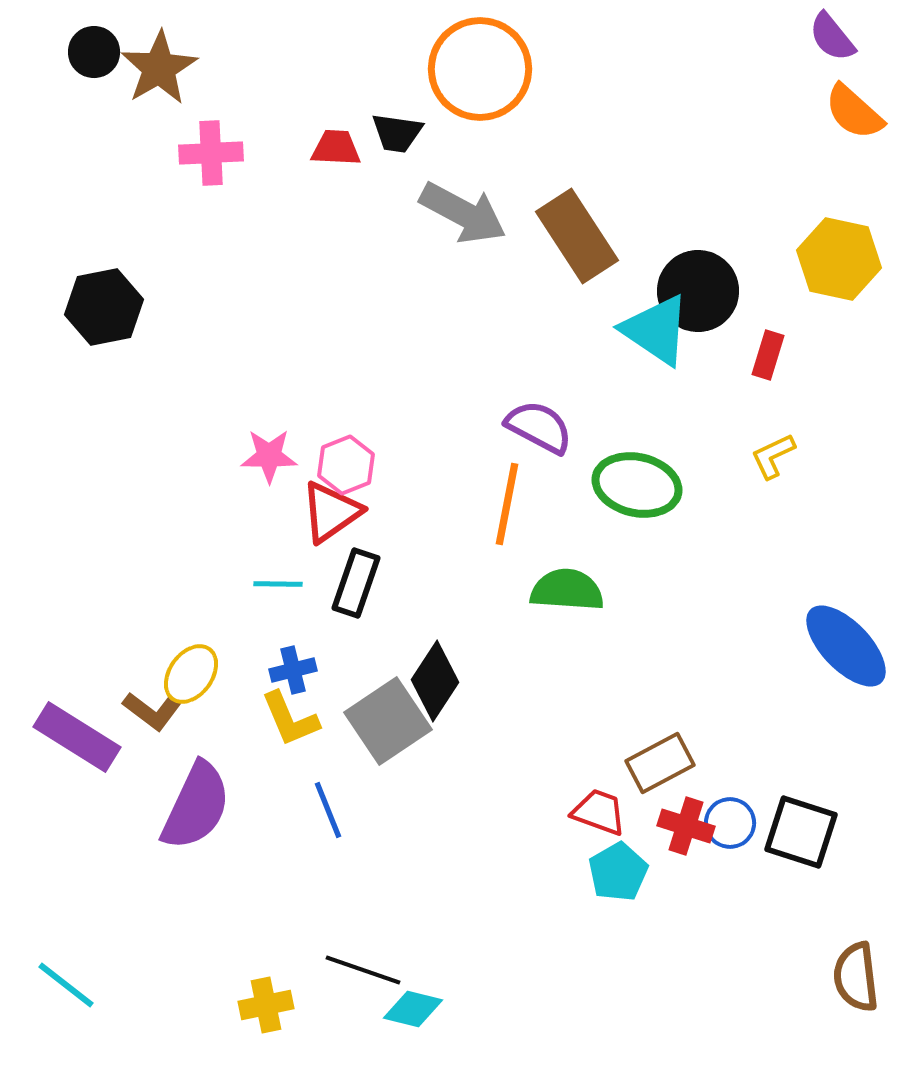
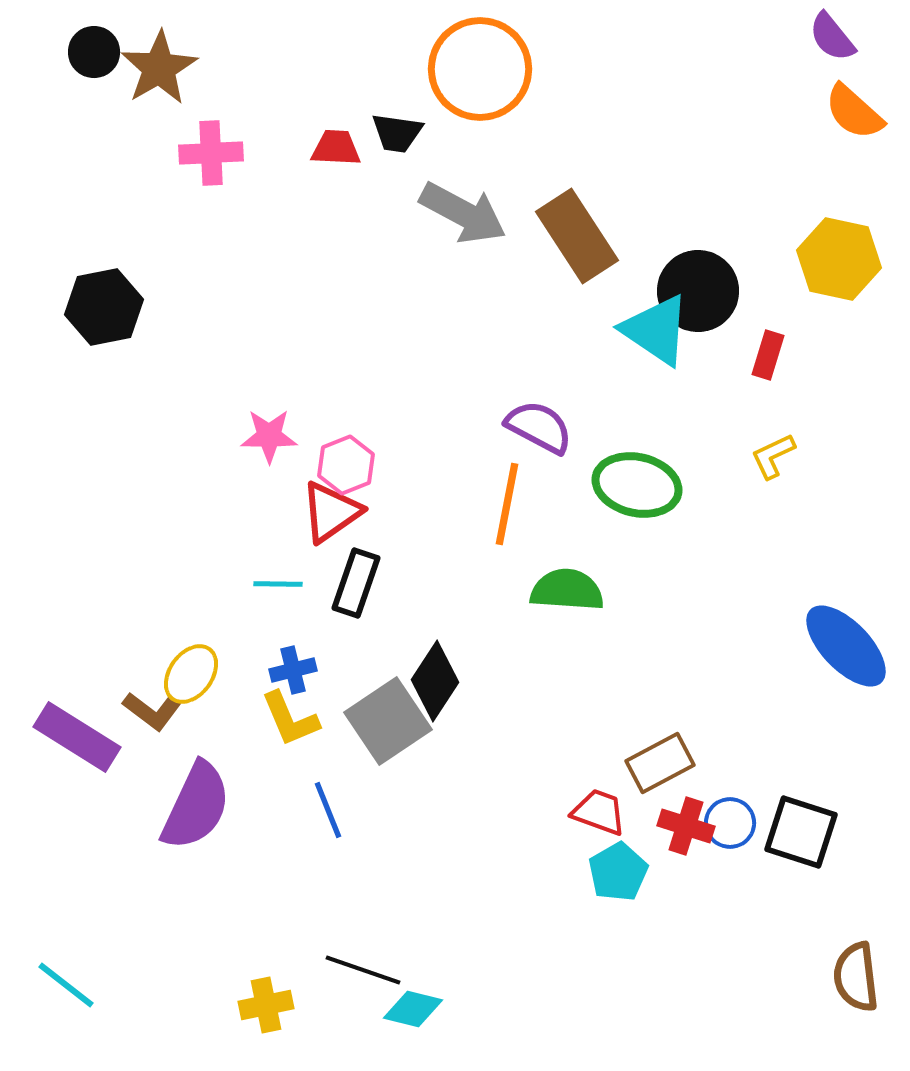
pink star at (269, 456): moved 20 px up
